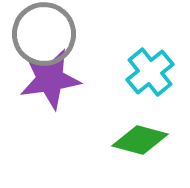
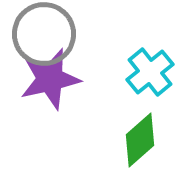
purple star: rotated 4 degrees counterclockwise
green diamond: rotated 56 degrees counterclockwise
